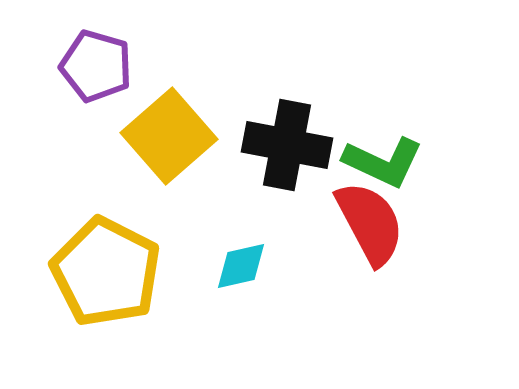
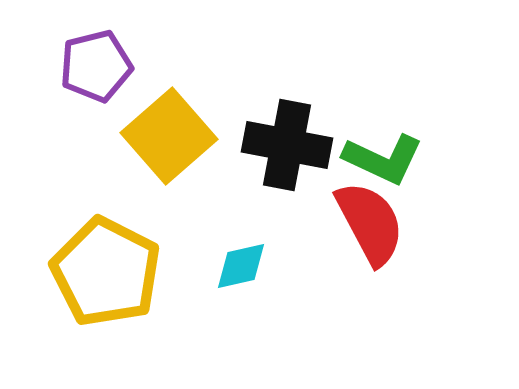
purple pentagon: rotated 30 degrees counterclockwise
green L-shape: moved 3 px up
